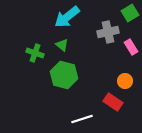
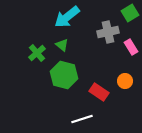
green cross: moved 2 px right; rotated 30 degrees clockwise
red rectangle: moved 14 px left, 10 px up
